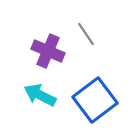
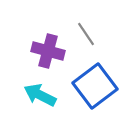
purple cross: rotated 8 degrees counterclockwise
blue square: moved 14 px up
